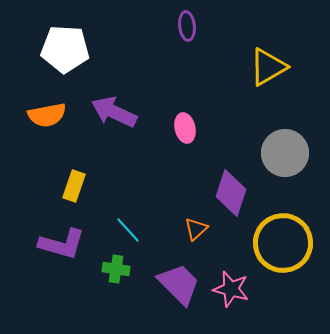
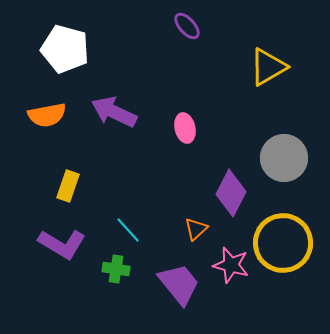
purple ellipse: rotated 36 degrees counterclockwise
white pentagon: rotated 12 degrees clockwise
gray circle: moved 1 px left, 5 px down
yellow rectangle: moved 6 px left
purple diamond: rotated 9 degrees clockwise
purple L-shape: rotated 15 degrees clockwise
purple trapezoid: rotated 6 degrees clockwise
pink star: moved 24 px up
